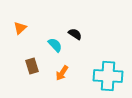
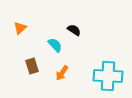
black semicircle: moved 1 px left, 4 px up
